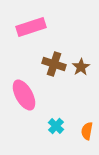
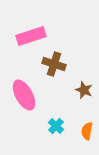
pink rectangle: moved 9 px down
brown star: moved 3 px right, 23 px down; rotated 18 degrees counterclockwise
